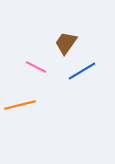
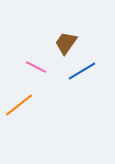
orange line: moved 1 px left; rotated 24 degrees counterclockwise
